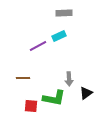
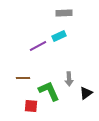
green L-shape: moved 5 px left, 7 px up; rotated 125 degrees counterclockwise
